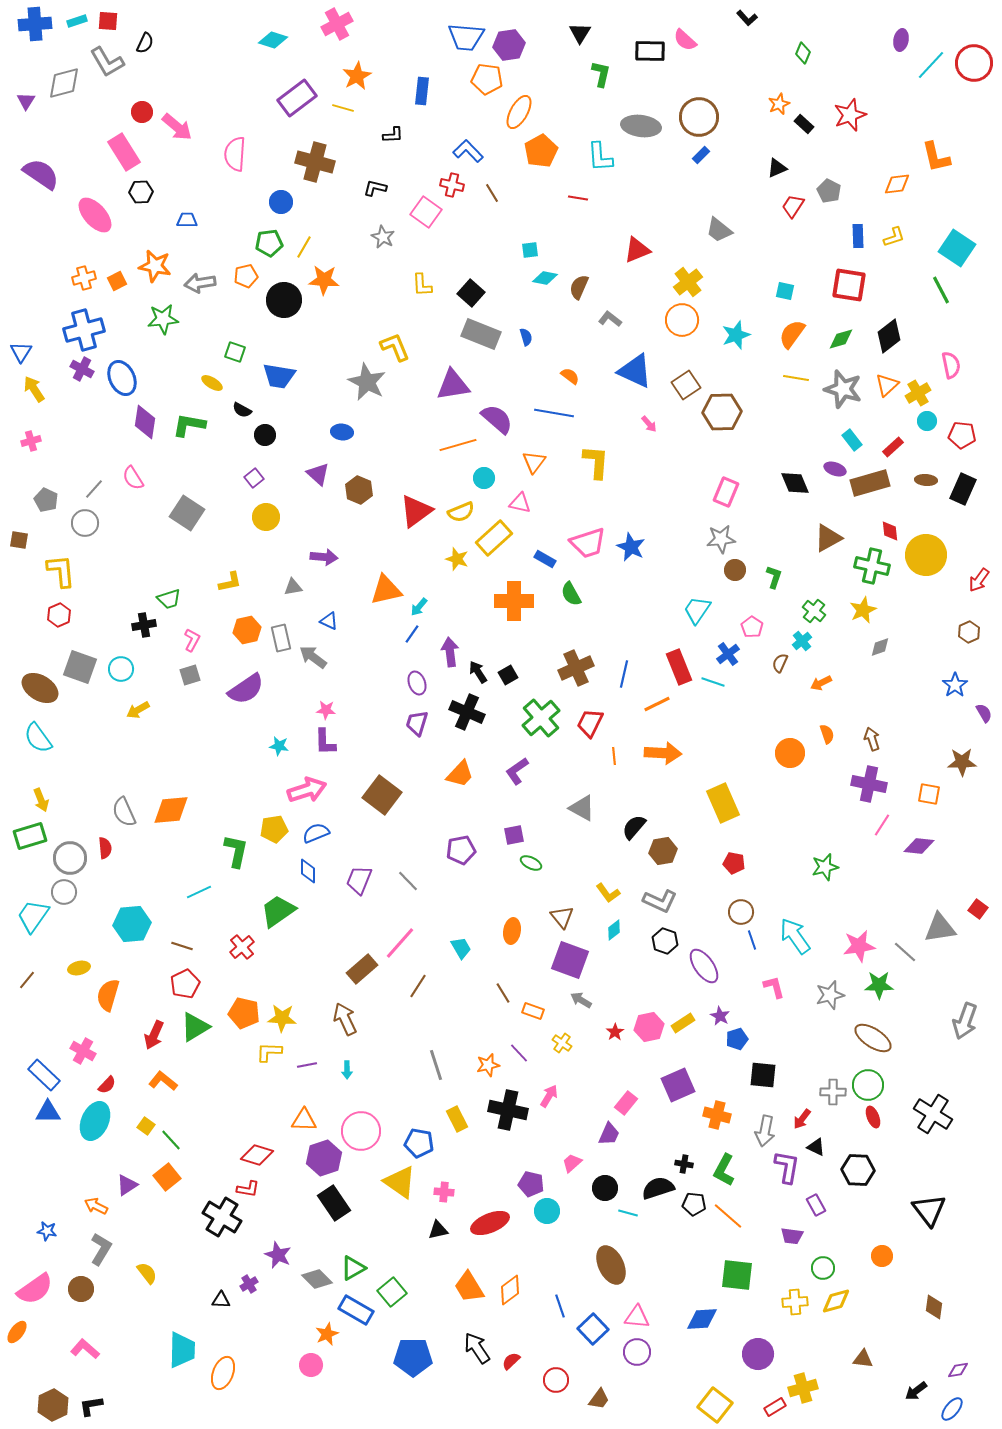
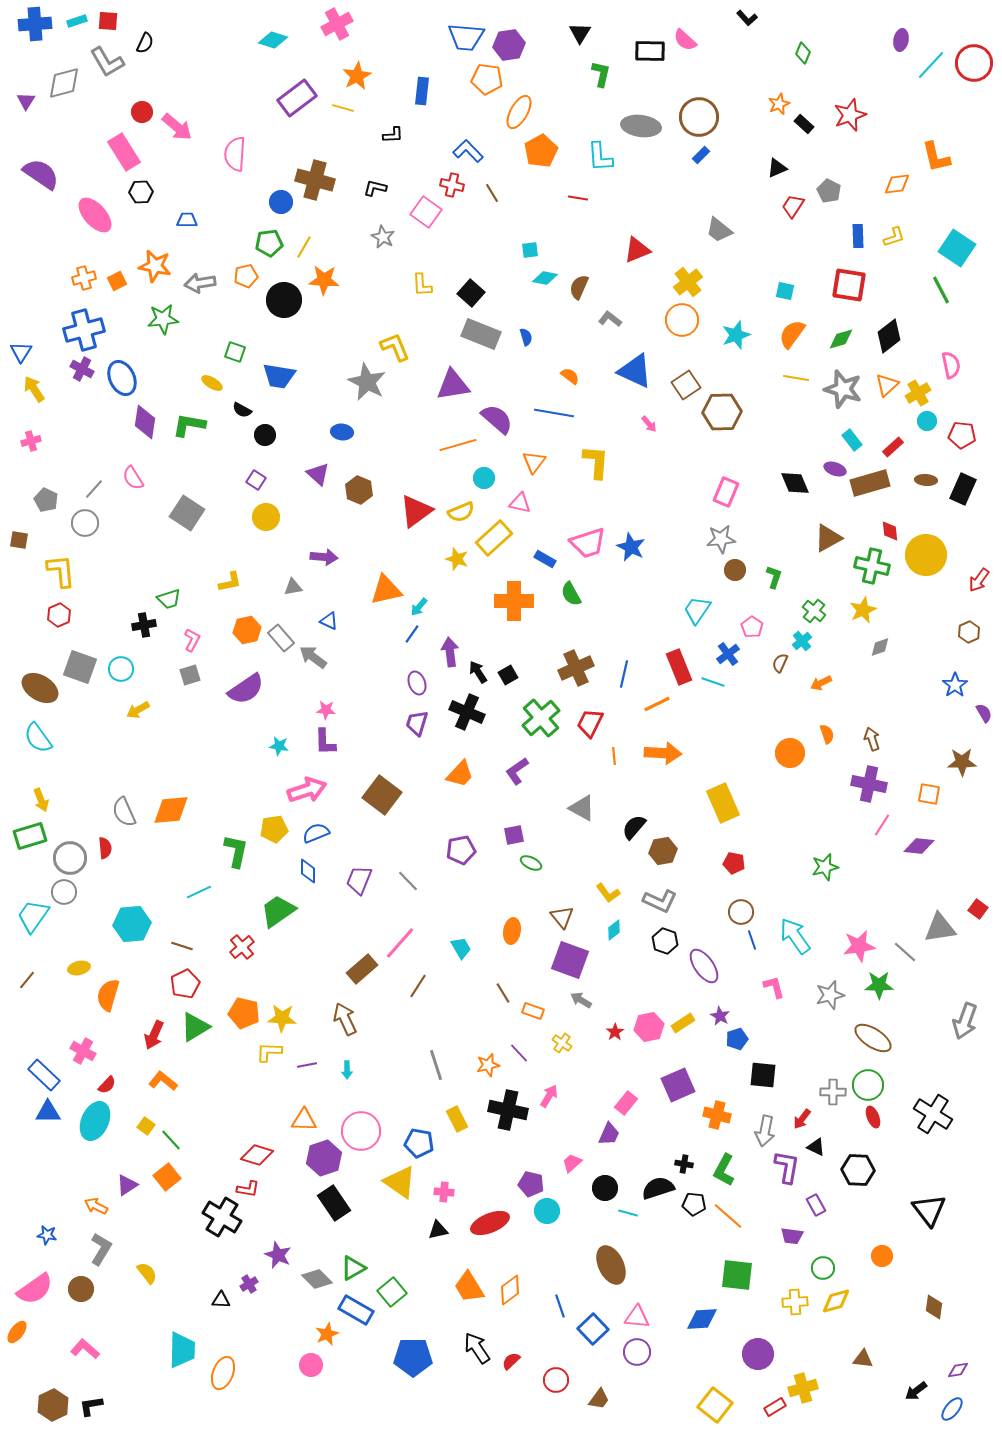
brown cross at (315, 162): moved 18 px down
purple square at (254, 478): moved 2 px right, 2 px down; rotated 18 degrees counterclockwise
gray rectangle at (281, 638): rotated 28 degrees counterclockwise
blue star at (47, 1231): moved 4 px down
